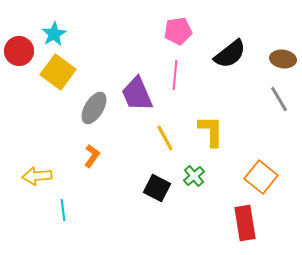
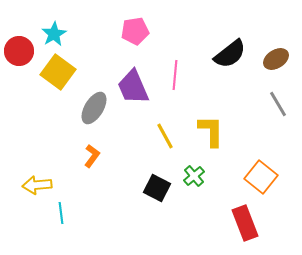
pink pentagon: moved 43 px left
brown ellipse: moved 7 px left; rotated 40 degrees counterclockwise
purple trapezoid: moved 4 px left, 7 px up
gray line: moved 1 px left, 5 px down
yellow line: moved 2 px up
yellow arrow: moved 9 px down
cyan line: moved 2 px left, 3 px down
red rectangle: rotated 12 degrees counterclockwise
